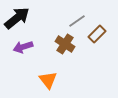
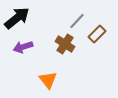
gray line: rotated 12 degrees counterclockwise
